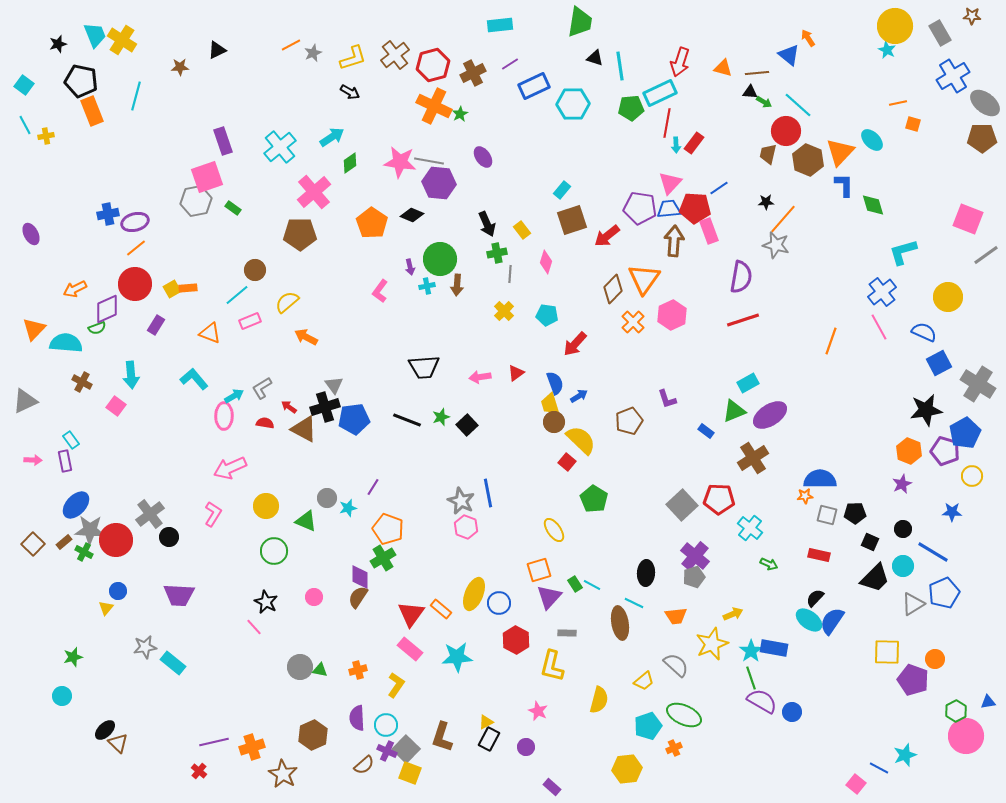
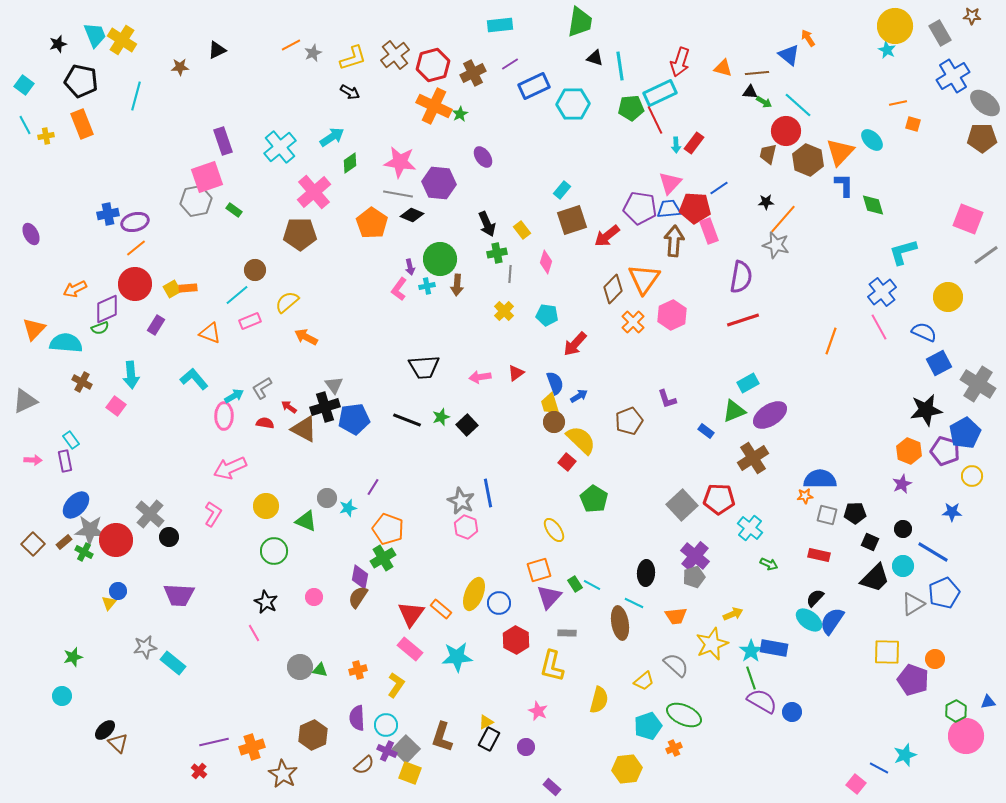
orange rectangle at (92, 111): moved 10 px left, 13 px down
red line at (667, 123): moved 12 px left, 3 px up; rotated 36 degrees counterclockwise
gray line at (429, 161): moved 31 px left, 33 px down
green rectangle at (233, 208): moved 1 px right, 2 px down
pink L-shape at (380, 291): moved 19 px right, 2 px up
green semicircle at (97, 328): moved 3 px right
gray cross at (150, 514): rotated 12 degrees counterclockwise
purple diamond at (360, 577): rotated 10 degrees clockwise
yellow triangle at (106, 608): moved 3 px right, 5 px up
pink line at (254, 627): moved 6 px down; rotated 12 degrees clockwise
